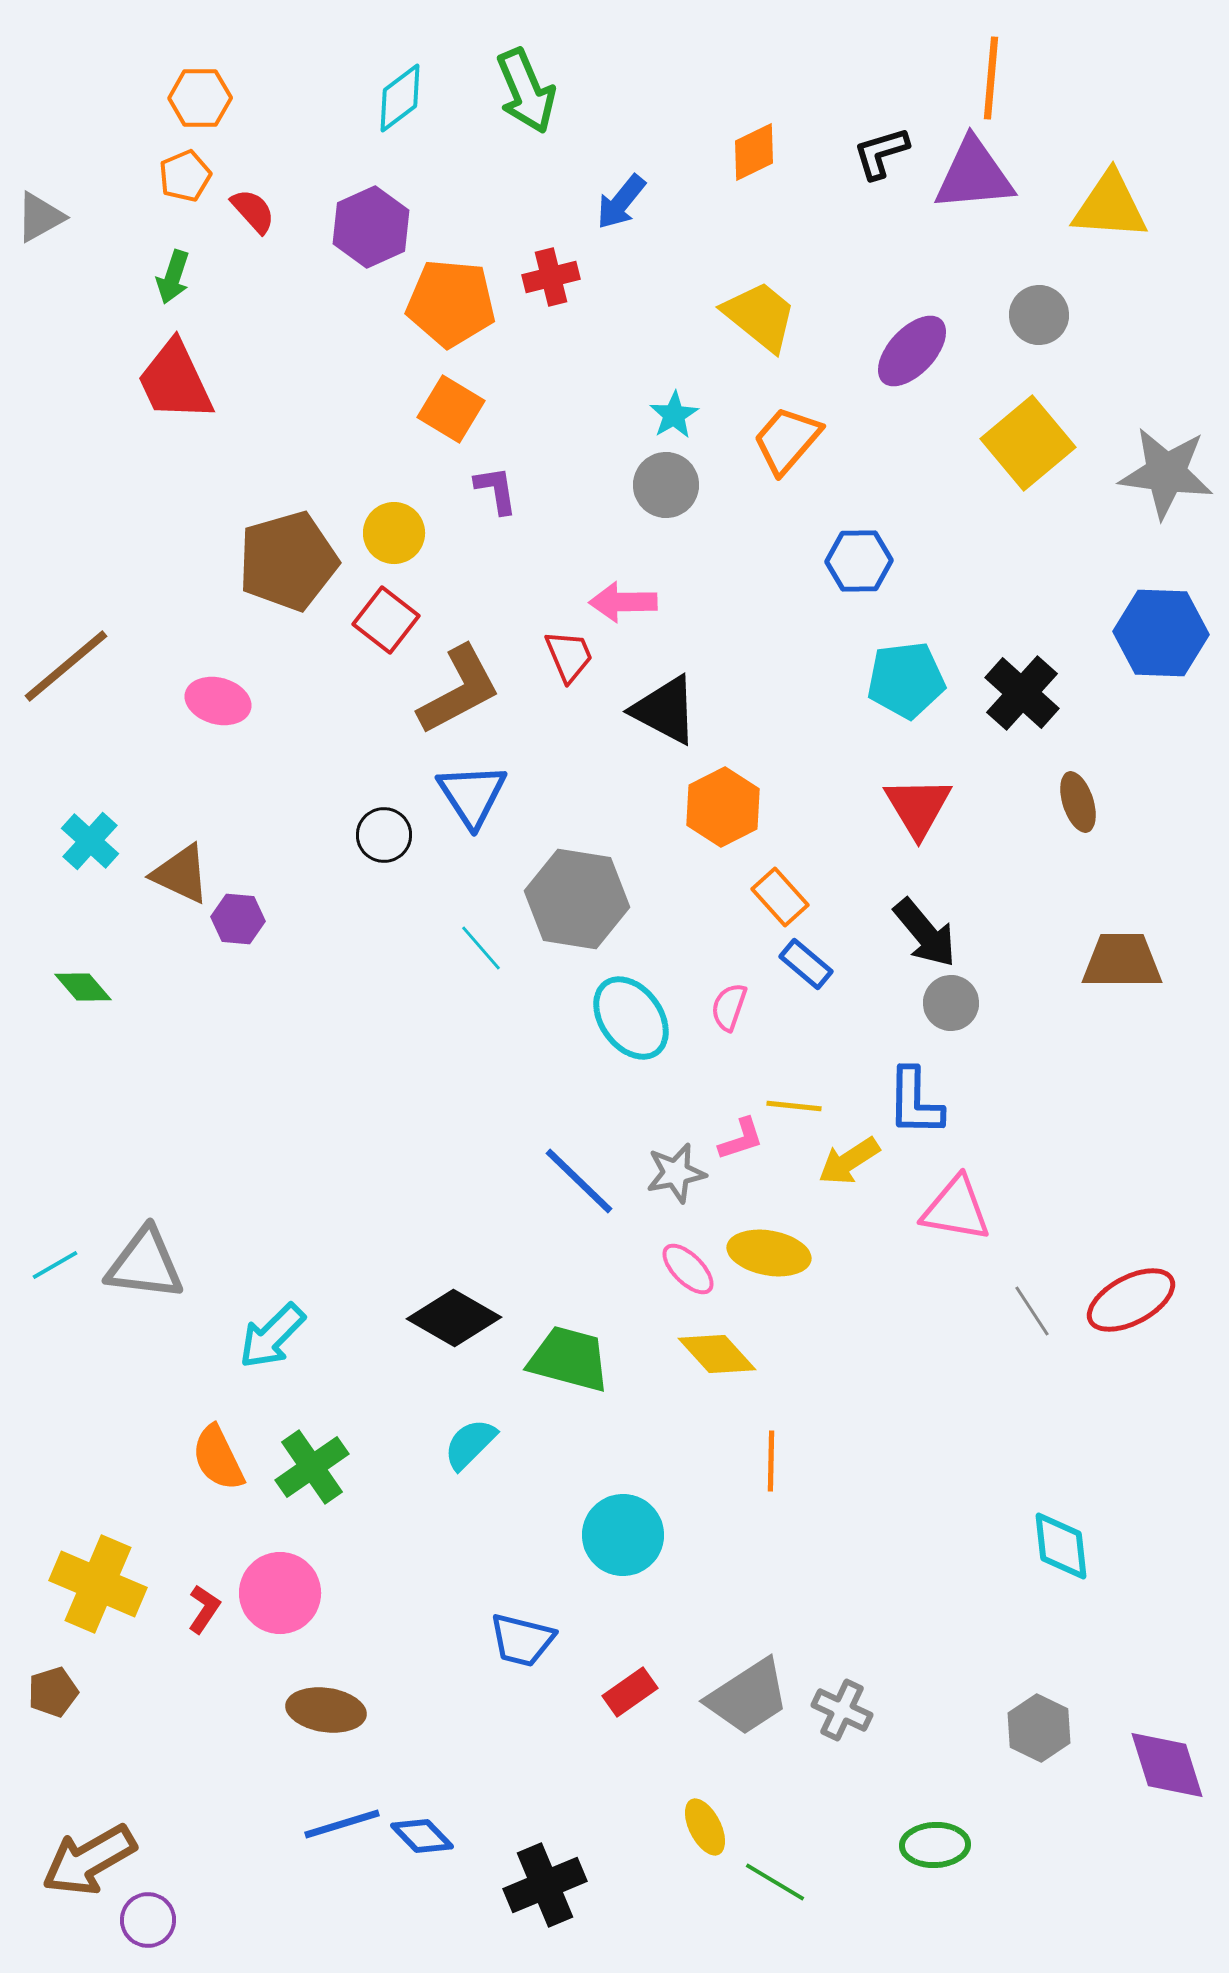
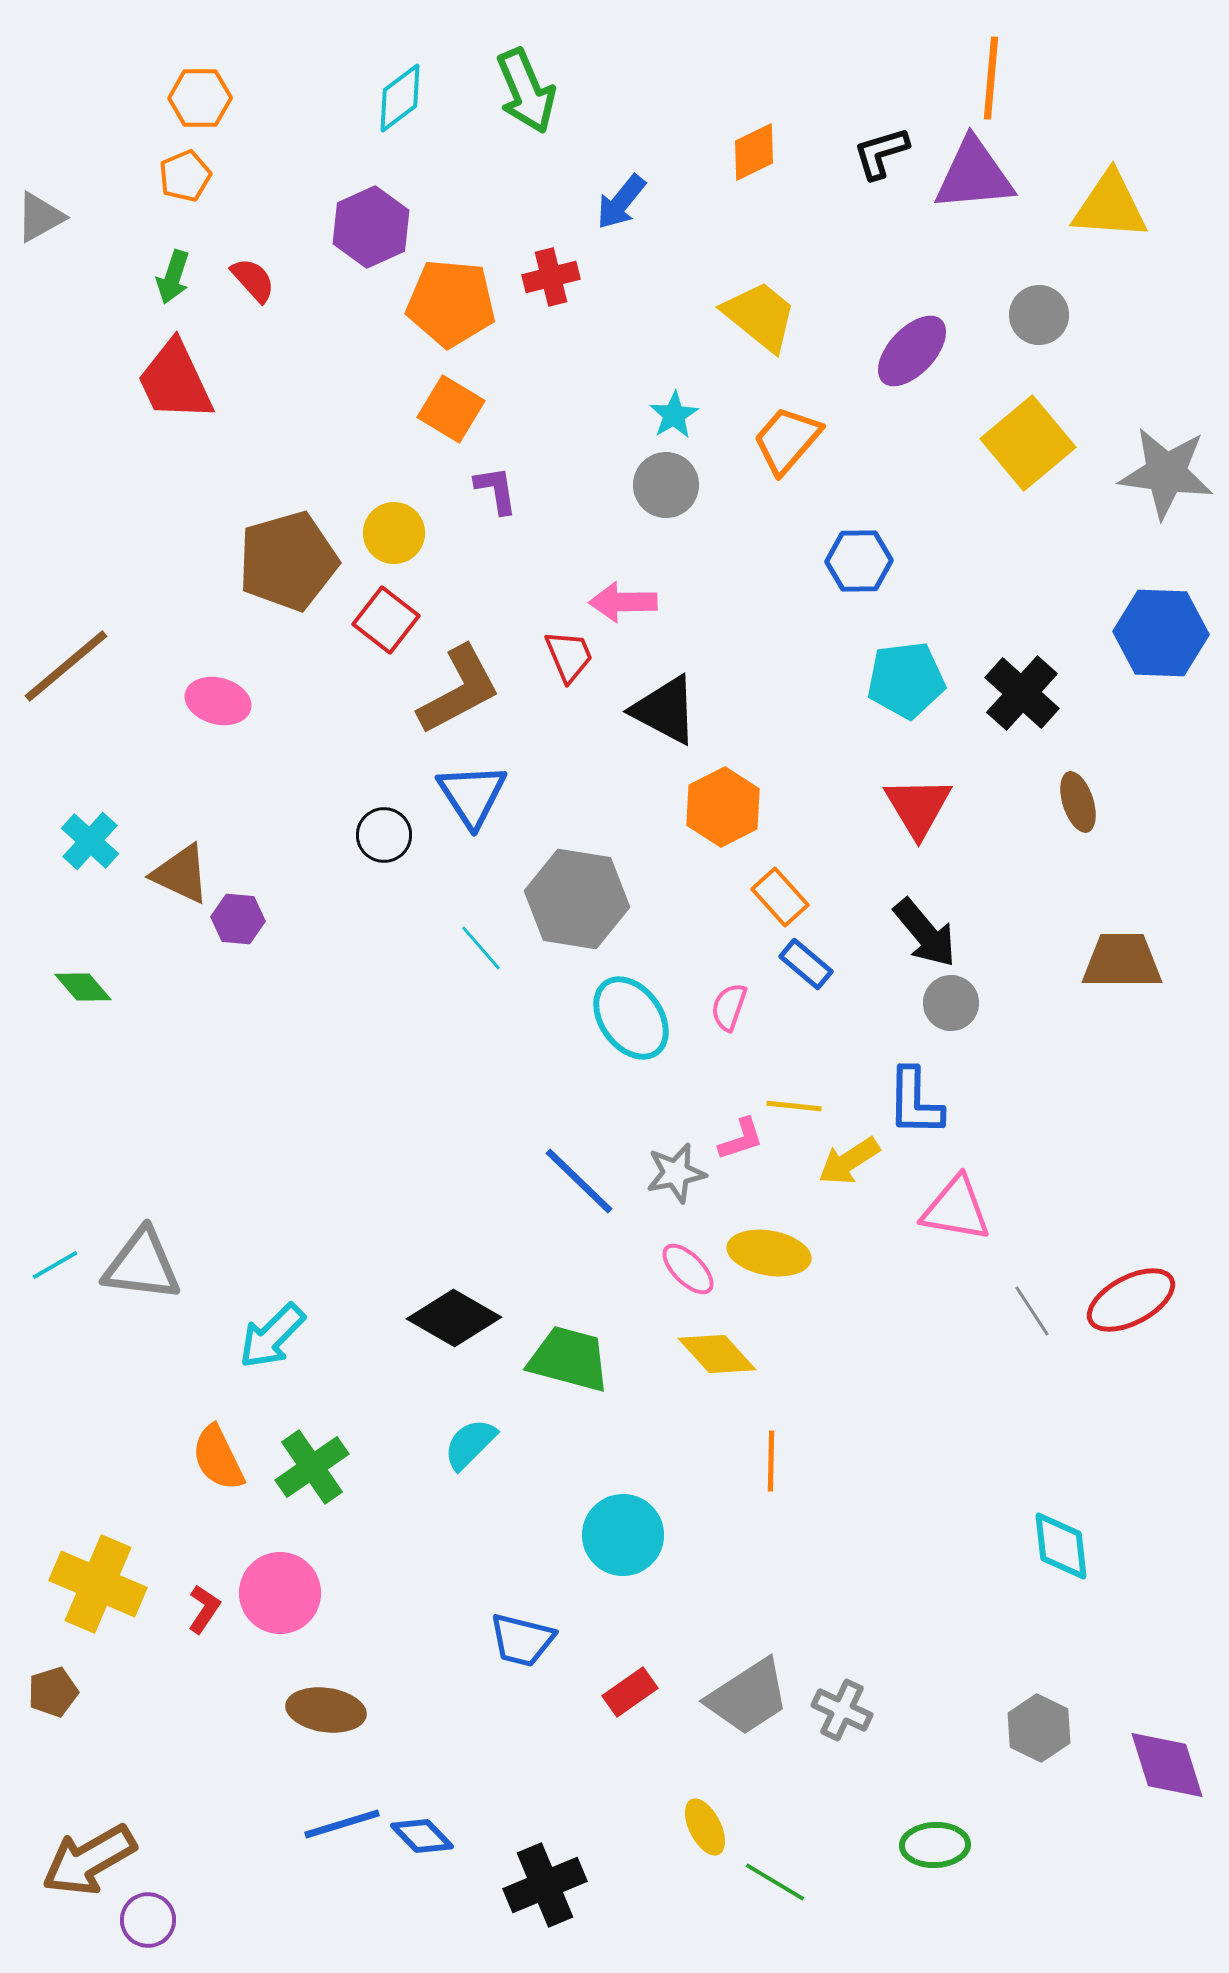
red semicircle at (253, 211): moved 69 px down
gray triangle at (145, 1264): moved 3 px left, 1 px down
